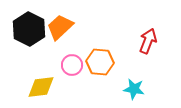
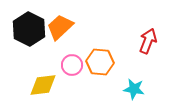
yellow diamond: moved 2 px right, 2 px up
